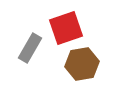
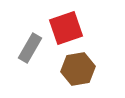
brown hexagon: moved 4 px left, 5 px down
